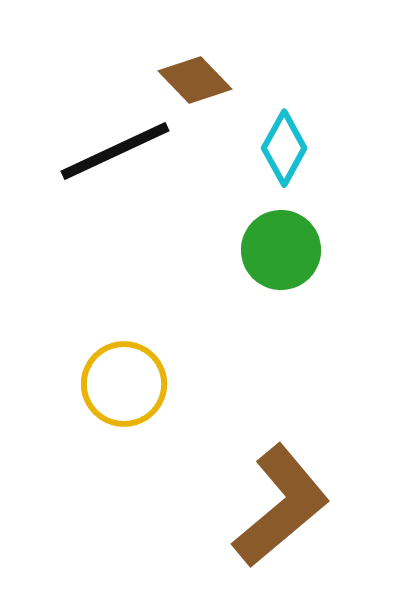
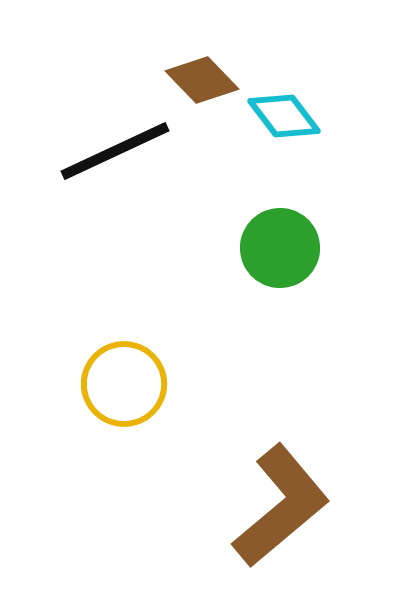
brown diamond: moved 7 px right
cyan diamond: moved 32 px up; rotated 66 degrees counterclockwise
green circle: moved 1 px left, 2 px up
